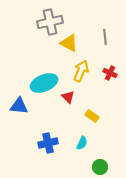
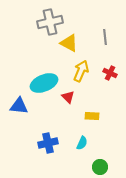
yellow rectangle: rotated 32 degrees counterclockwise
